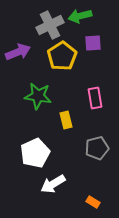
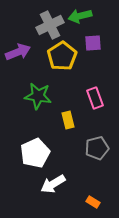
pink rectangle: rotated 10 degrees counterclockwise
yellow rectangle: moved 2 px right
